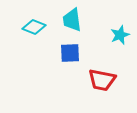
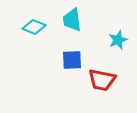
cyan star: moved 2 px left, 5 px down
blue square: moved 2 px right, 7 px down
